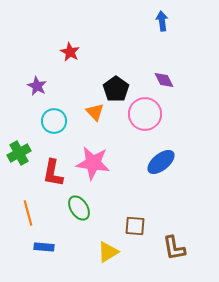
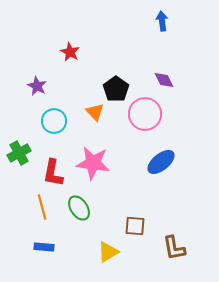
orange line: moved 14 px right, 6 px up
